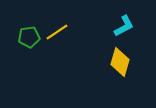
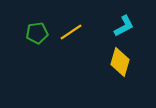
yellow line: moved 14 px right
green pentagon: moved 8 px right, 4 px up
